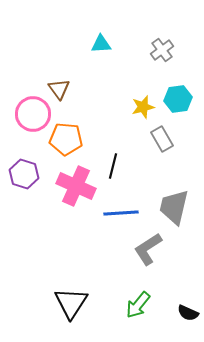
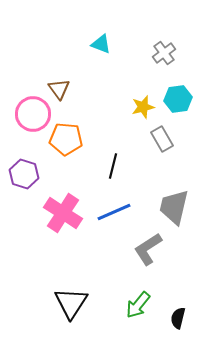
cyan triangle: rotated 25 degrees clockwise
gray cross: moved 2 px right, 3 px down
pink cross: moved 13 px left, 27 px down; rotated 9 degrees clockwise
blue line: moved 7 px left, 1 px up; rotated 20 degrees counterclockwise
black semicircle: moved 10 px left, 5 px down; rotated 80 degrees clockwise
